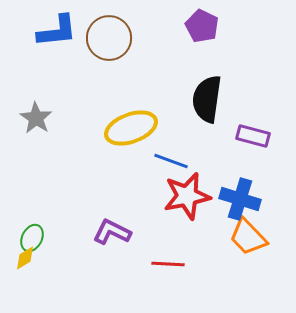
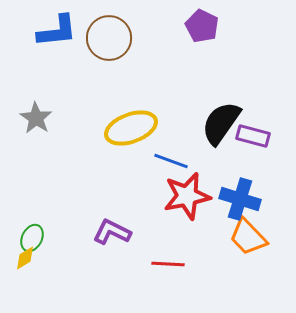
black semicircle: moved 14 px right, 24 px down; rotated 27 degrees clockwise
